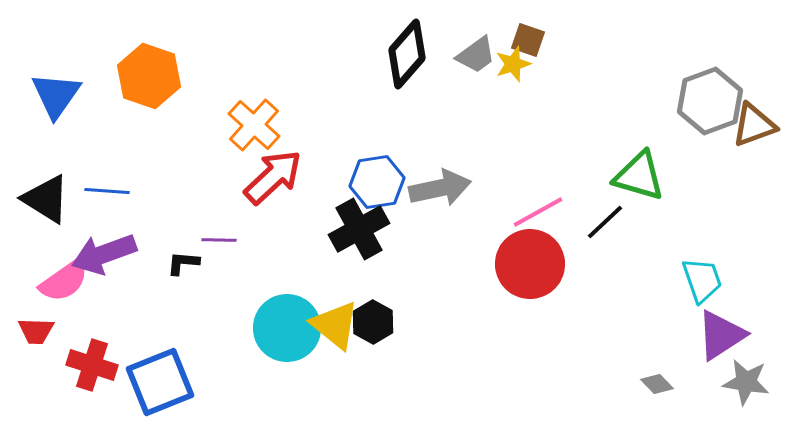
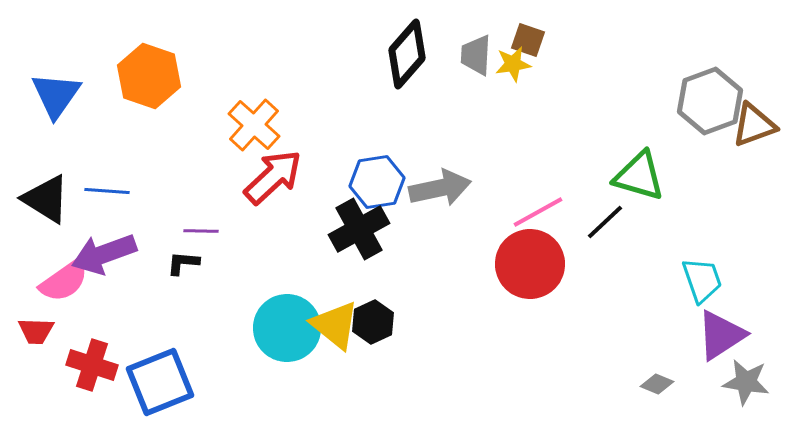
gray trapezoid: rotated 129 degrees clockwise
yellow star: rotated 9 degrees clockwise
purple line: moved 18 px left, 9 px up
black hexagon: rotated 6 degrees clockwise
gray diamond: rotated 24 degrees counterclockwise
